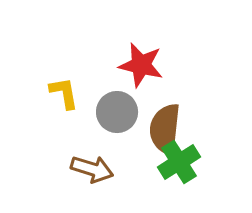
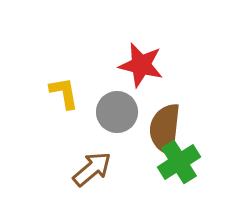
brown arrow: rotated 57 degrees counterclockwise
